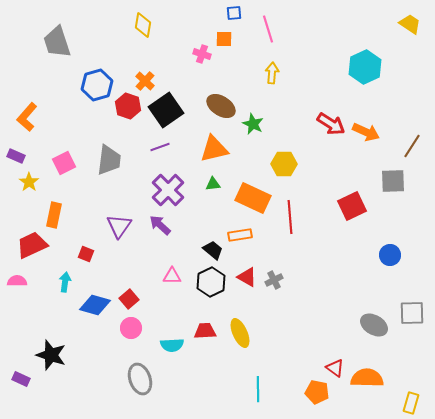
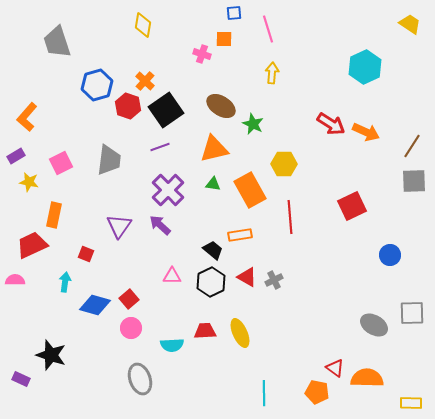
purple rectangle at (16, 156): rotated 54 degrees counterclockwise
pink square at (64, 163): moved 3 px left
gray square at (393, 181): moved 21 px right
yellow star at (29, 182): rotated 24 degrees counterclockwise
green triangle at (213, 184): rotated 14 degrees clockwise
orange rectangle at (253, 198): moved 3 px left, 8 px up; rotated 36 degrees clockwise
pink semicircle at (17, 281): moved 2 px left, 1 px up
cyan line at (258, 389): moved 6 px right, 4 px down
yellow rectangle at (411, 403): rotated 75 degrees clockwise
